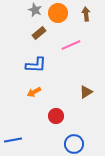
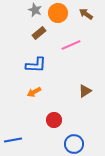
brown arrow: rotated 48 degrees counterclockwise
brown triangle: moved 1 px left, 1 px up
red circle: moved 2 px left, 4 px down
